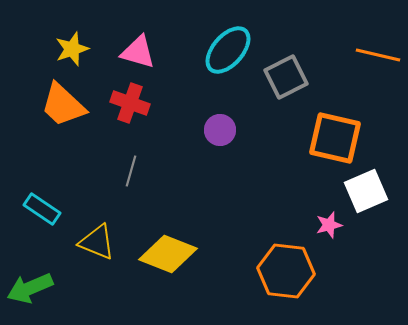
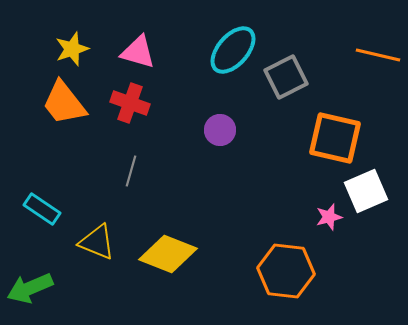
cyan ellipse: moved 5 px right
orange trapezoid: moved 1 px right, 2 px up; rotated 9 degrees clockwise
pink star: moved 8 px up
